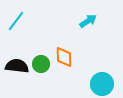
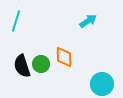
cyan line: rotated 20 degrees counterclockwise
black semicircle: moved 5 px right; rotated 115 degrees counterclockwise
